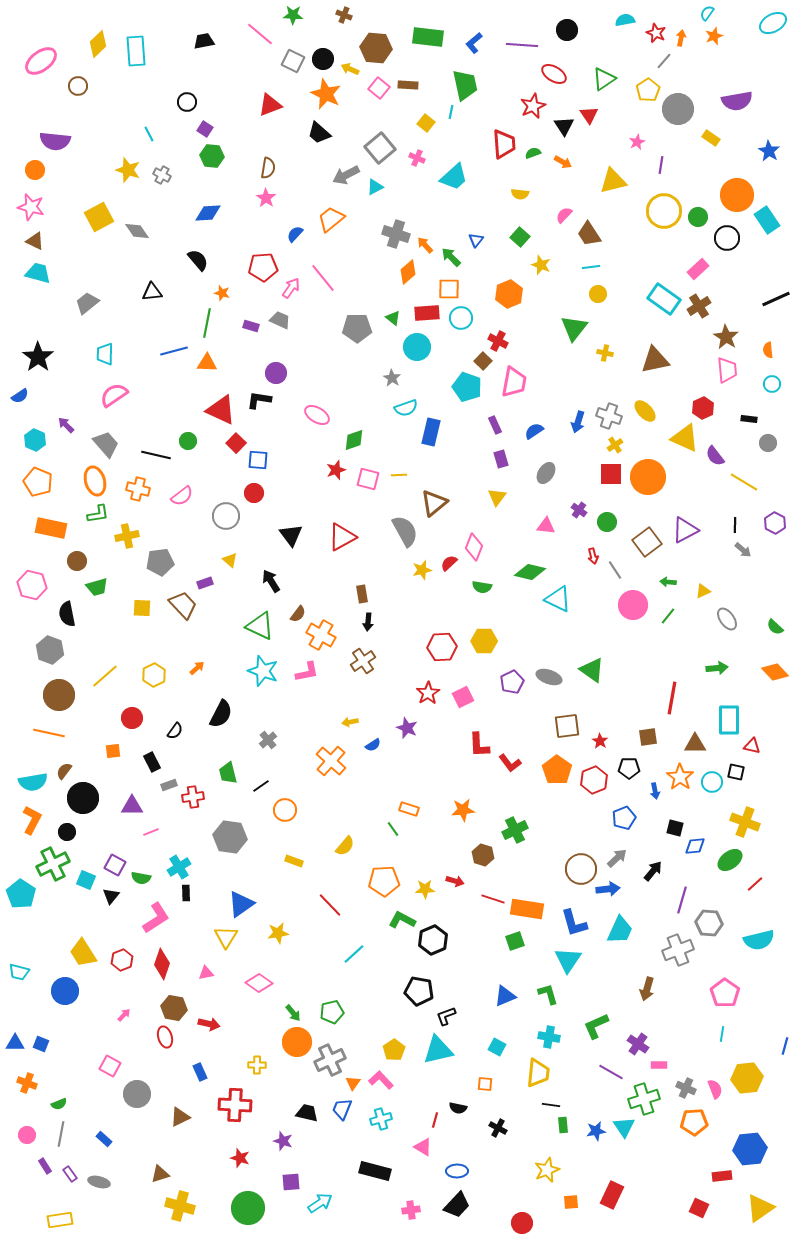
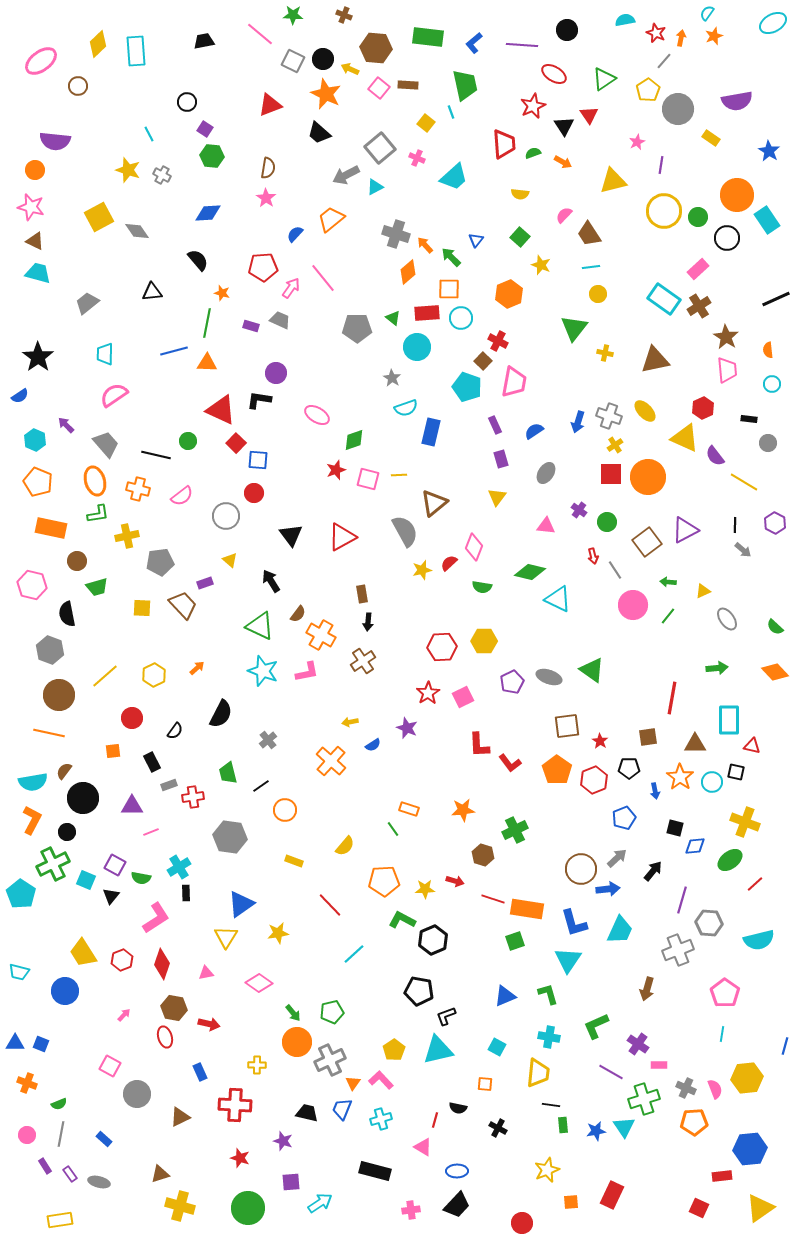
cyan line at (451, 112): rotated 32 degrees counterclockwise
